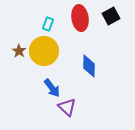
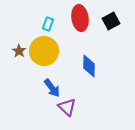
black square: moved 5 px down
